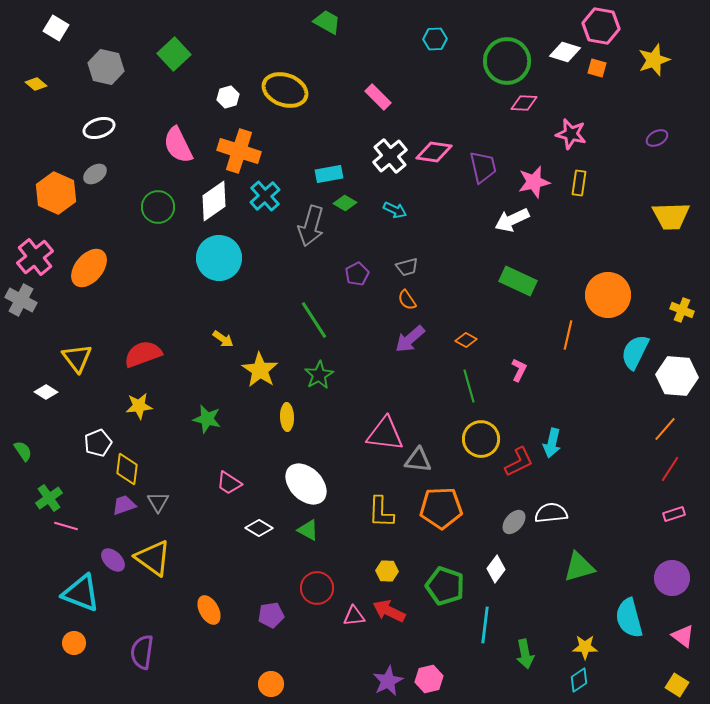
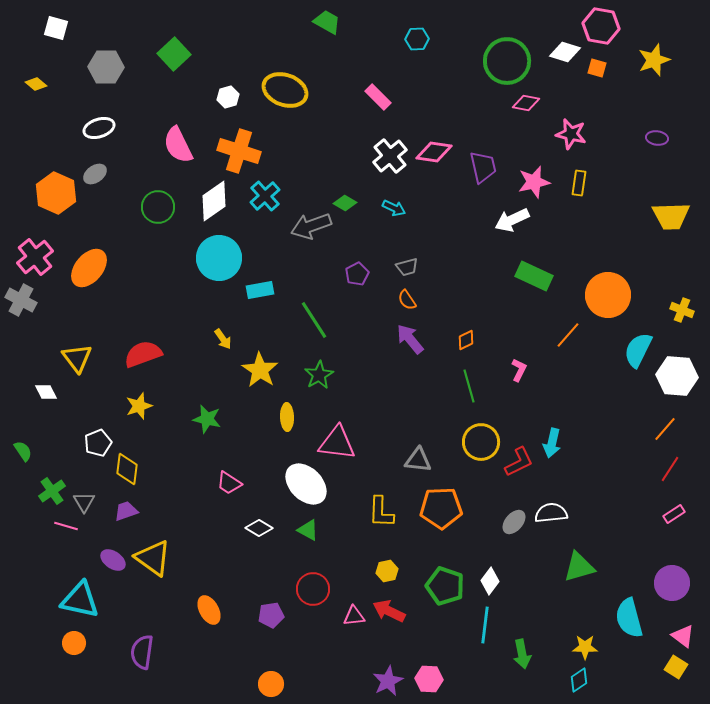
white square at (56, 28): rotated 15 degrees counterclockwise
cyan hexagon at (435, 39): moved 18 px left
gray hexagon at (106, 67): rotated 12 degrees counterclockwise
pink diamond at (524, 103): moved 2 px right; rotated 8 degrees clockwise
purple ellipse at (657, 138): rotated 35 degrees clockwise
cyan rectangle at (329, 174): moved 69 px left, 116 px down
cyan arrow at (395, 210): moved 1 px left, 2 px up
gray arrow at (311, 226): rotated 54 degrees clockwise
green rectangle at (518, 281): moved 16 px right, 5 px up
orange line at (568, 335): rotated 28 degrees clockwise
yellow arrow at (223, 339): rotated 20 degrees clockwise
purple arrow at (410, 339): rotated 92 degrees clockwise
orange diamond at (466, 340): rotated 55 degrees counterclockwise
cyan semicircle at (635, 352): moved 3 px right, 2 px up
white diamond at (46, 392): rotated 30 degrees clockwise
yellow star at (139, 406): rotated 12 degrees counterclockwise
pink triangle at (385, 434): moved 48 px left, 9 px down
yellow circle at (481, 439): moved 3 px down
green cross at (49, 498): moved 3 px right, 7 px up
gray triangle at (158, 502): moved 74 px left
purple trapezoid at (124, 505): moved 2 px right, 6 px down
pink rectangle at (674, 514): rotated 15 degrees counterclockwise
purple ellipse at (113, 560): rotated 10 degrees counterclockwise
white diamond at (496, 569): moved 6 px left, 12 px down
yellow hexagon at (387, 571): rotated 15 degrees counterclockwise
purple circle at (672, 578): moved 5 px down
red circle at (317, 588): moved 4 px left, 1 px down
cyan triangle at (81, 593): moved 1 px left, 7 px down; rotated 9 degrees counterclockwise
green arrow at (525, 654): moved 3 px left
pink hexagon at (429, 679): rotated 16 degrees clockwise
yellow square at (677, 685): moved 1 px left, 18 px up
